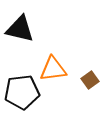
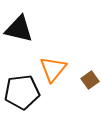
black triangle: moved 1 px left
orange triangle: rotated 44 degrees counterclockwise
